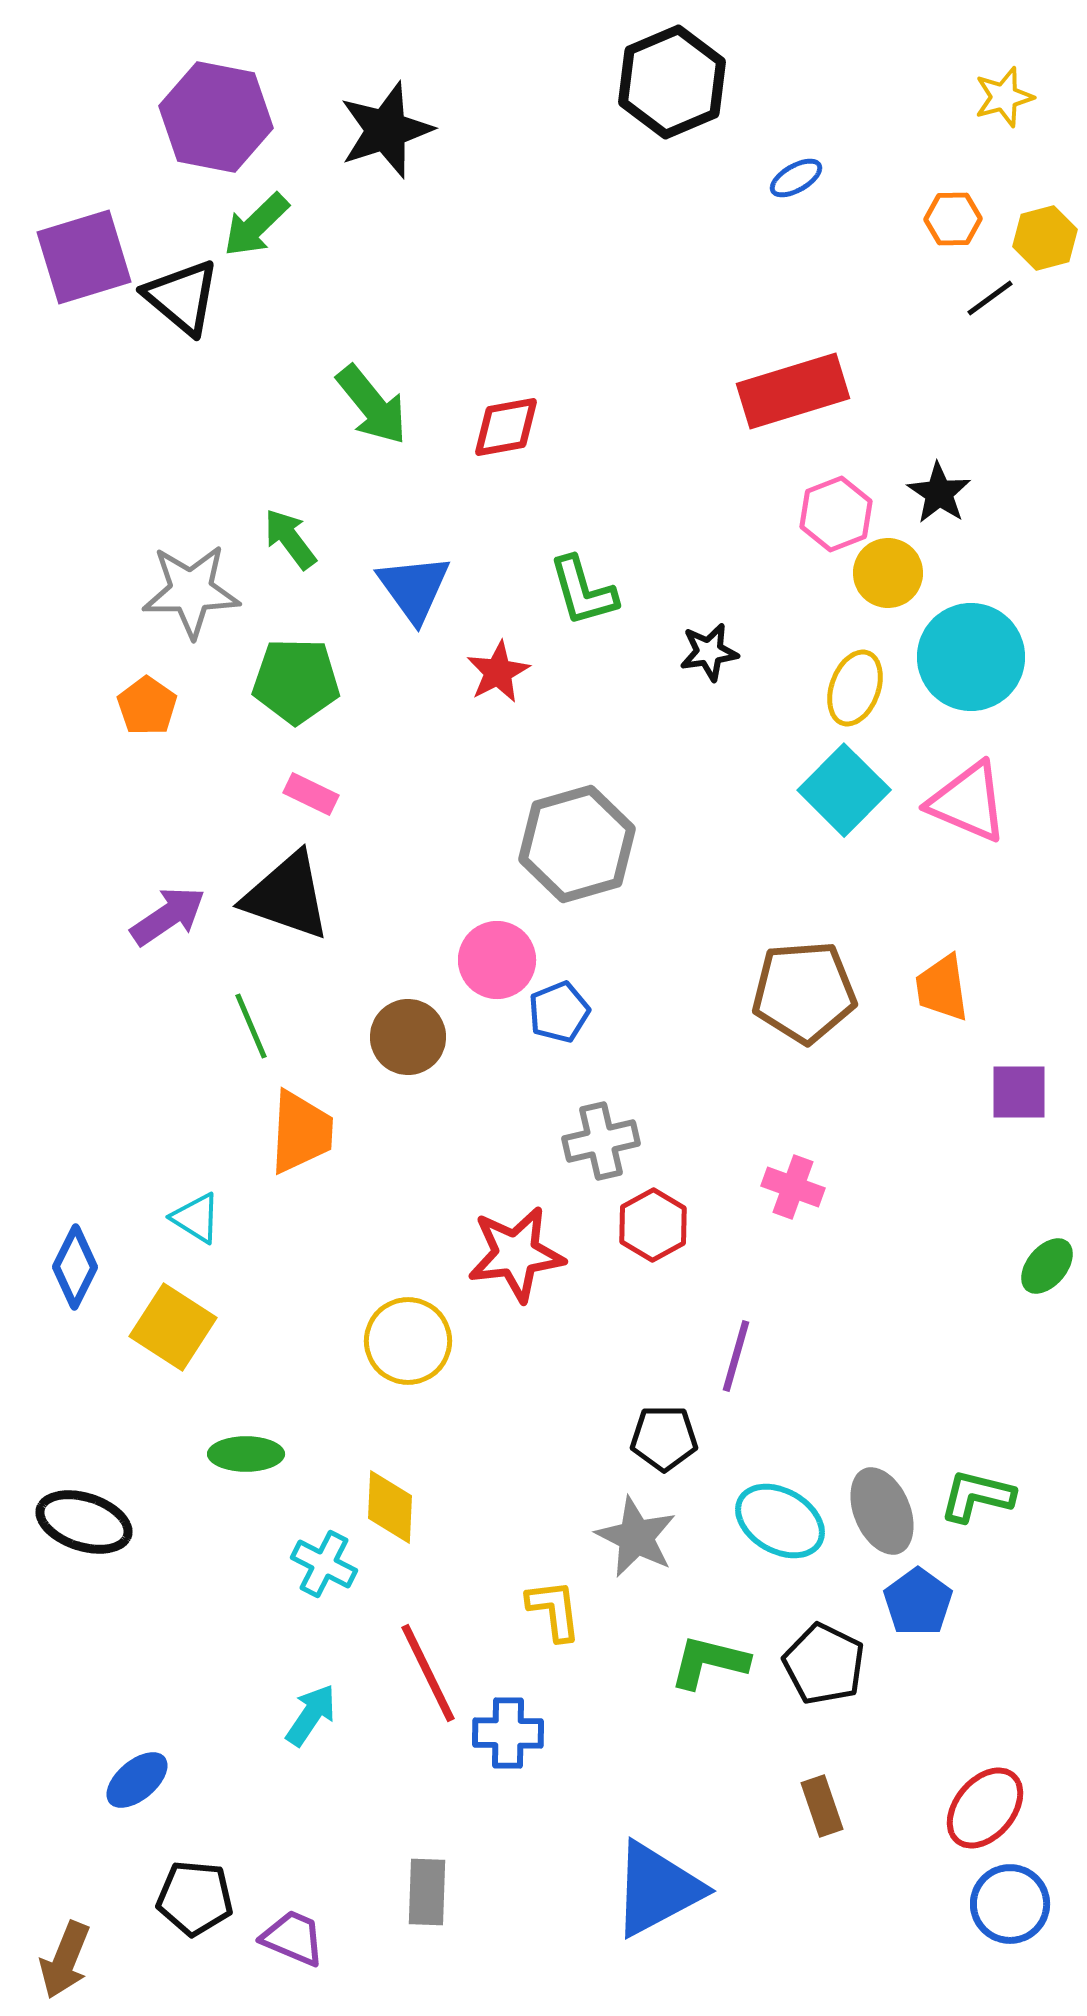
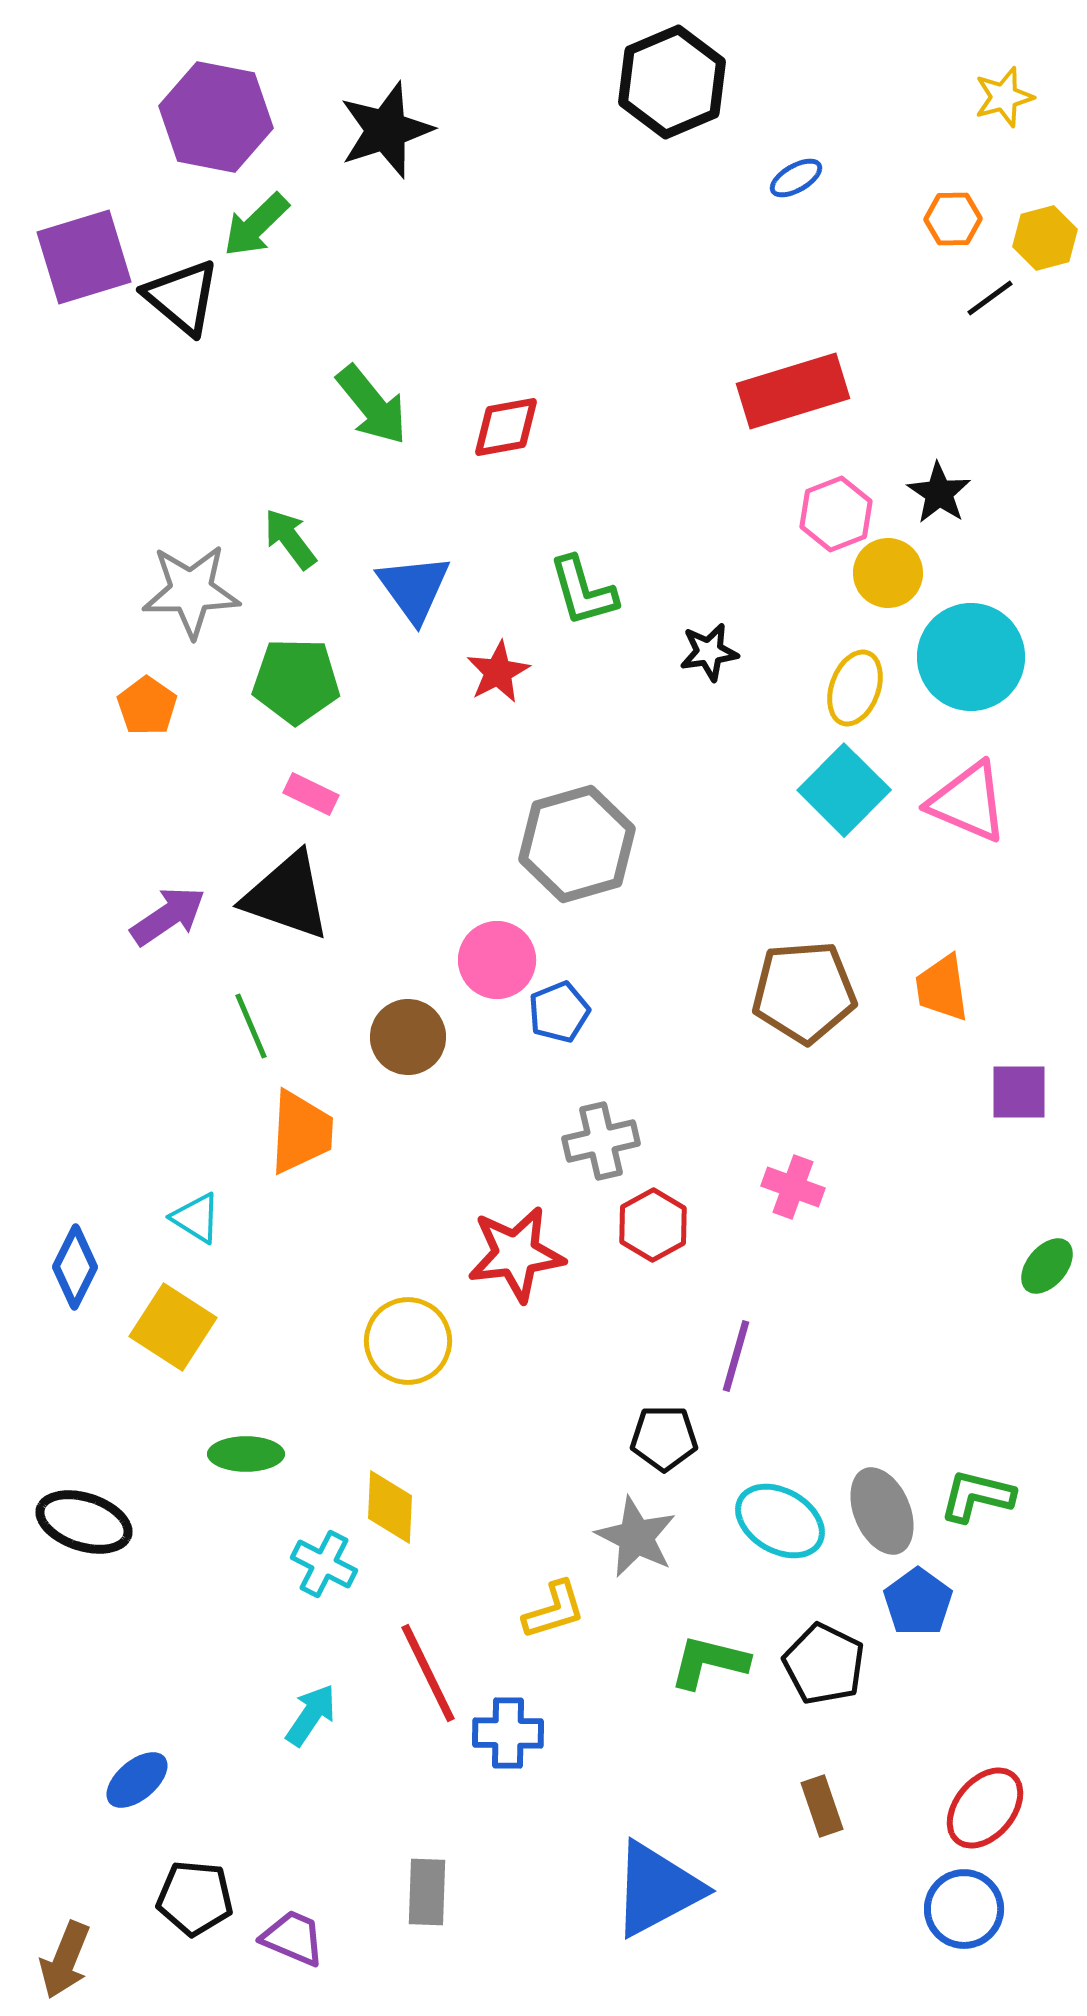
yellow L-shape at (554, 1610): rotated 80 degrees clockwise
blue circle at (1010, 1904): moved 46 px left, 5 px down
